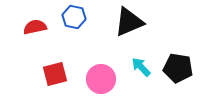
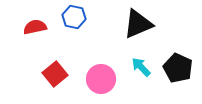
black triangle: moved 9 px right, 2 px down
black pentagon: rotated 16 degrees clockwise
red square: rotated 25 degrees counterclockwise
